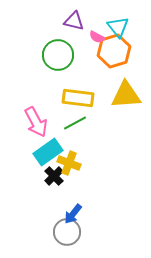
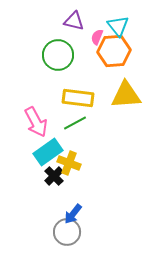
cyan triangle: moved 1 px up
pink semicircle: rotated 84 degrees clockwise
orange hexagon: rotated 12 degrees clockwise
